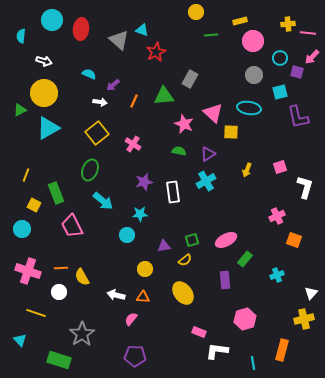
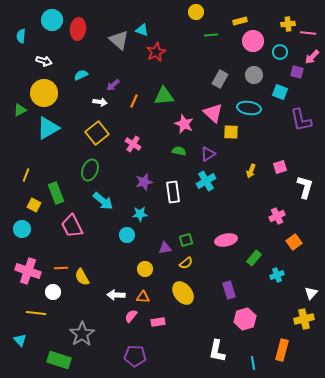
red ellipse at (81, 29): moved 3 px left
cyan circle at (280, 58): moved 6 px up
cyan semicircle at (89, 74): moved 8 px left, 1 px down; rotated 48 degrees counterclockwise
gray rectangle at (190, 79): moved 30 px right
cyan square at (280, 92): rotated 35 degrees clockwise
purple L-shape at (298, 117): moved 3 px right, 3 px down
yellow arrow at (247, 170): moved 4 px right, 1 px down
green square at (192, 240): moved 6 px left
pink ellipse at (226, 240): rotated 15 degrees clockwise
orange square at (294, 240): moved 2 px down; rotated 35 degrees clockwise
purple triangle at (164, 246): moved 1 px right, 2 px down
green rectangle at (245, 259): moved 9 px right, 1 px up
yellow semicircle at (185, 260): moved 1 px right, 3 px down
purple rectangle at (225, 280): moved 4 px right, 10 px down; rotated 12 degrees counterclockwise
white circle at (59, 292): moved 6 px left
white arrow at (116, 295): rotated 12 degrees counterclockwise
yellow line at (36, 313): rotated 12 degrees counterclockwise
pink semicircle at (131, 319): moved 3 px up
pink rectangle at (199, 332): moved 41 px left, 10 px up; rotated 32 degrees counterclockwise
white L-shape at (217, 351): rotated 85 degrees counterclockwise
